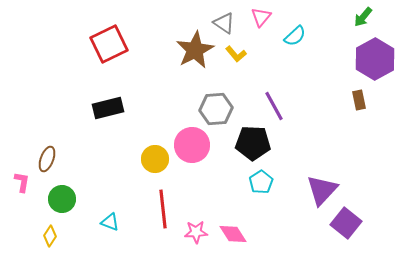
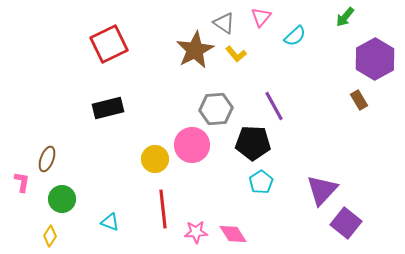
green arrow: moved 18 px left
brown rectangle: rotated 18 degrees counterclockwise
